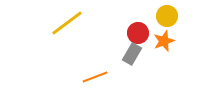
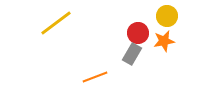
yellow line: moved 11 px left
orange star: rotated 10 degrees clockwise
